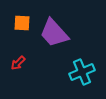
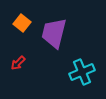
orange square: rotated 36 degrees clockwise
purple trapezoid: rotated 56 degrees clockwise
